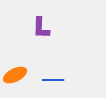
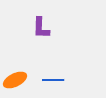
orange ellipse: moved 5 px down
